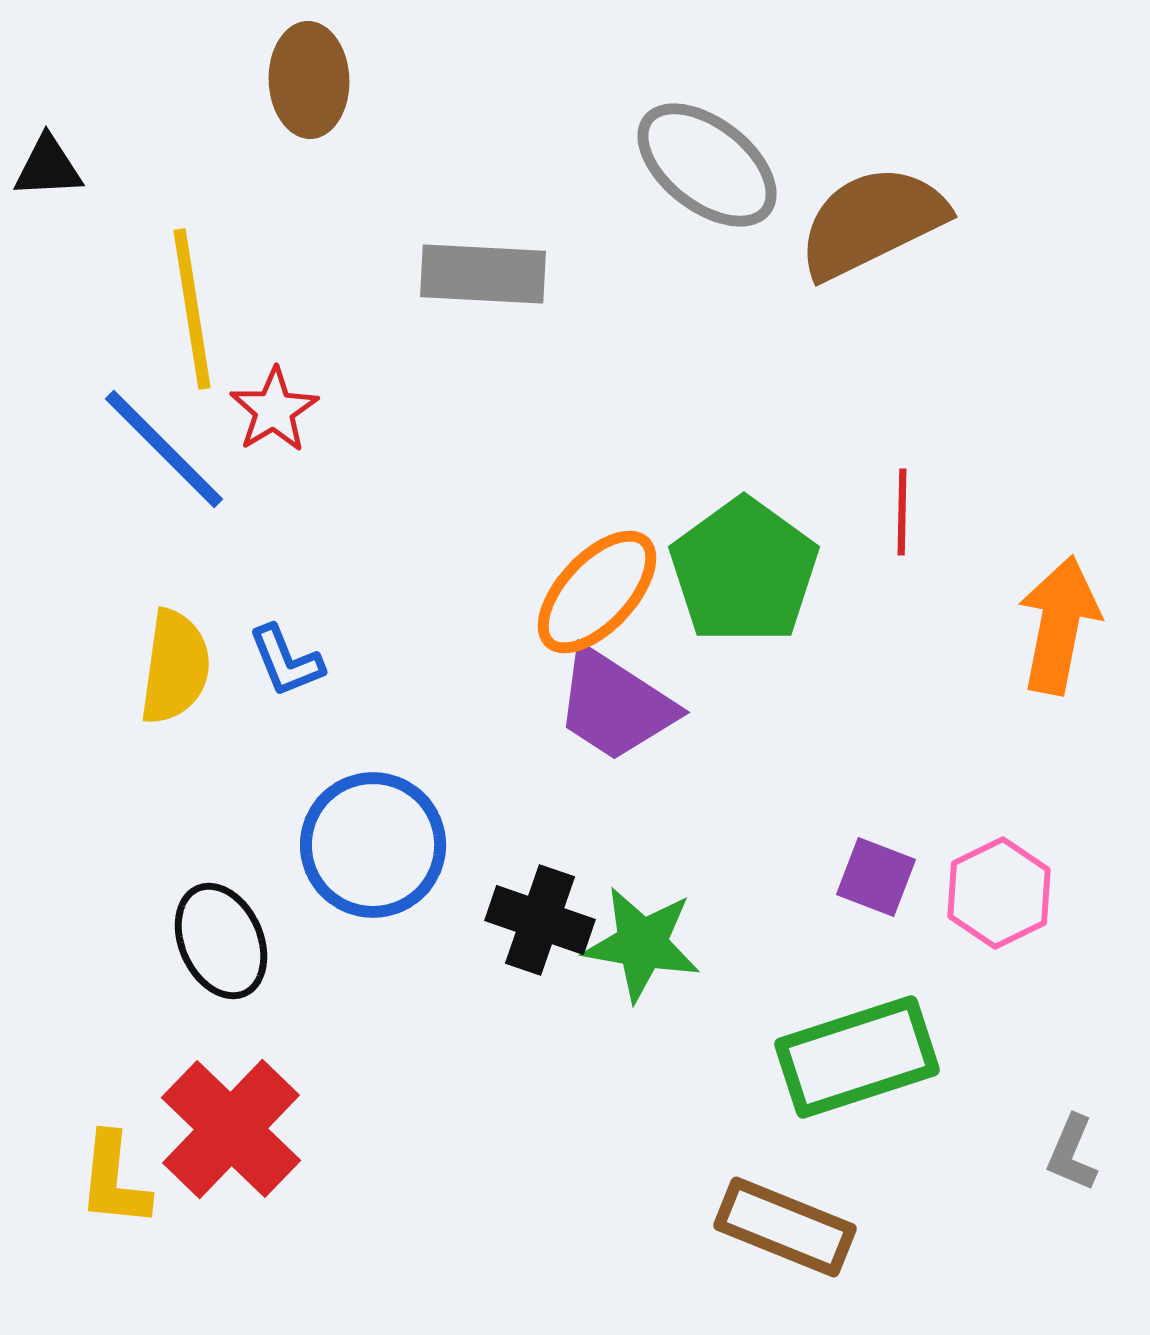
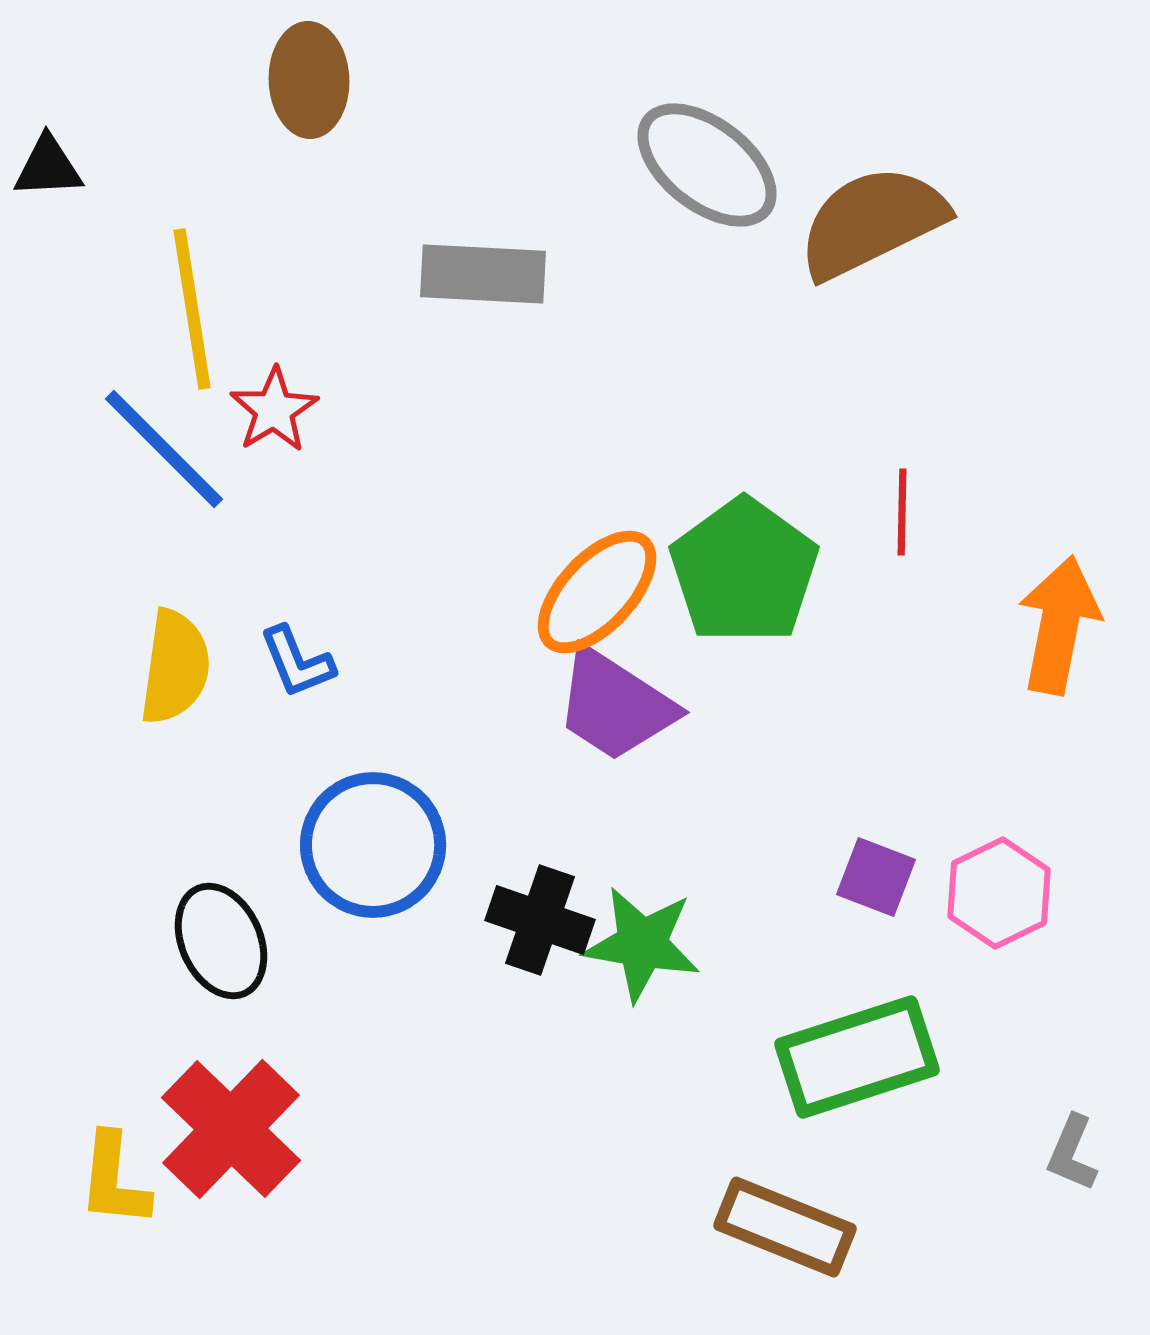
blue L-shape: moved 11 px right, 1 px down
